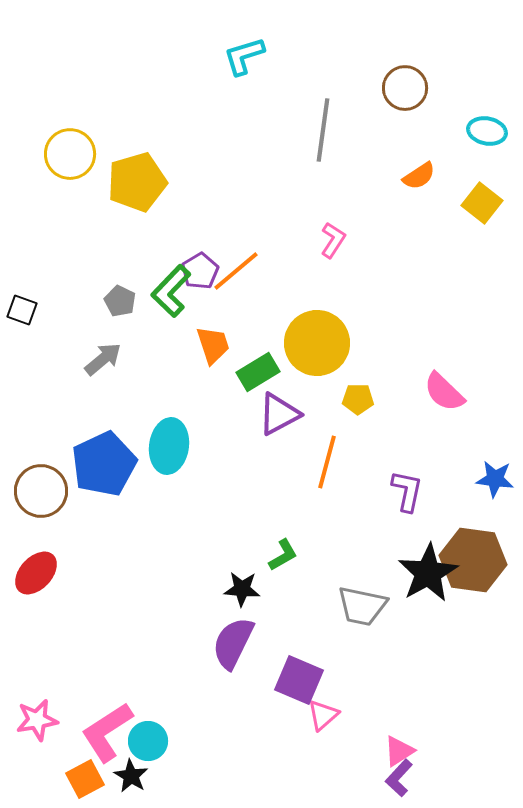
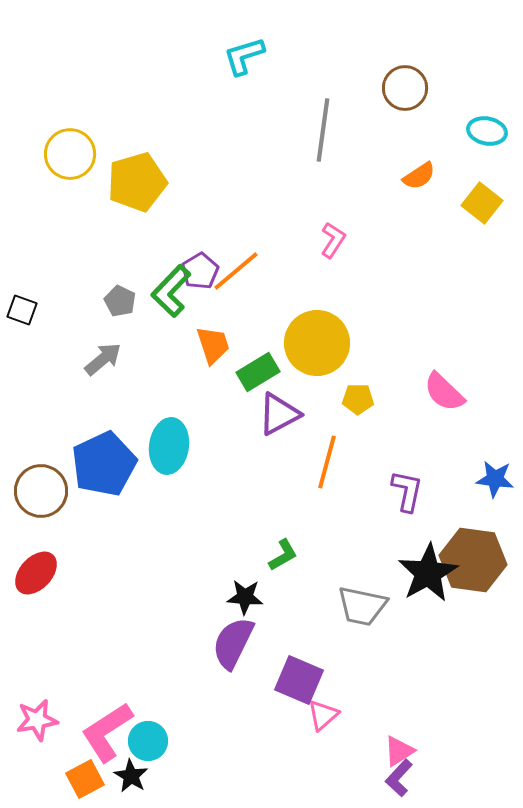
black star at (242, 589): moved 3 px right, 8 px down
